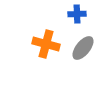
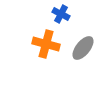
blue cross: moved 16 px left; rotated 30 degrees clockwise
